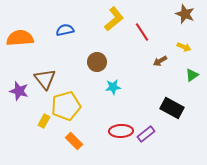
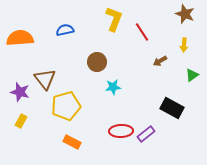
yellow L-shape: rotated 30 degrees counterclockwise
yellow arrow: moved 2 px up; rotated 72 degrees clockwise
purple star: moved 1 px right, 1 px down
yellow rectangle: moved 23 px left
orange rectangle: moved 2 px left, 1 px down; rotated 18 degrees counterclockwise
